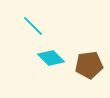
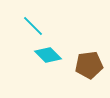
cyan diamond: moved 3 px left, 3 px up
